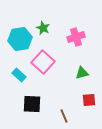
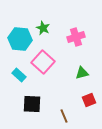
cyan hexagon: rotated 15 degrees clockwise
red square: rotated 16 degrees counterclockwise
